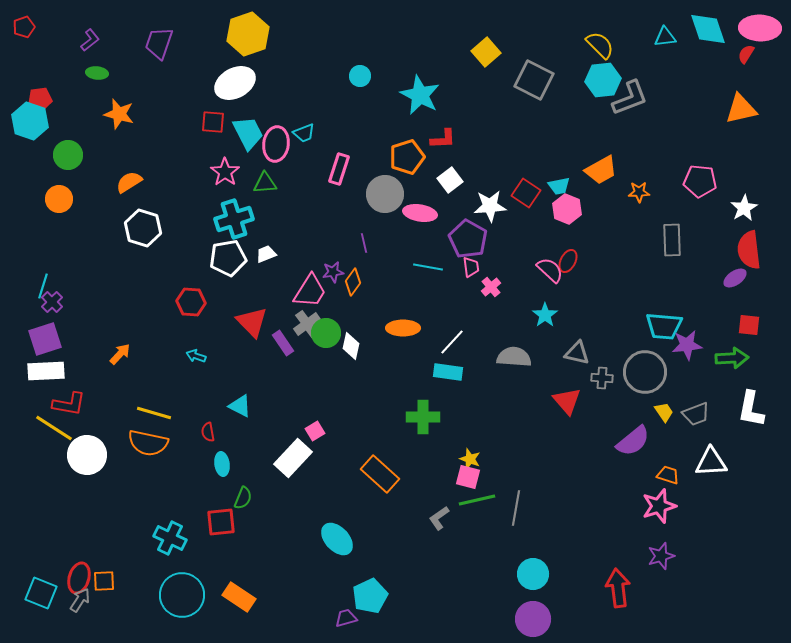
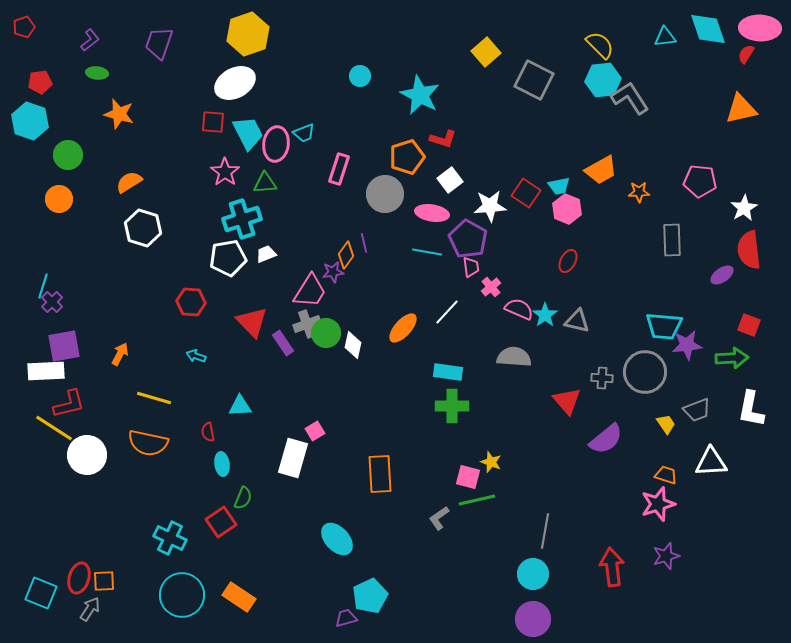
gray L-shape at (630, 98): rotated 102 degrees counterclockwise
red pentagon at (40, 99): moved 17 px up
red L-shape at (443, 139): rotated 20 degrees clockwise
pink ellipse at (420, 213): moved 12 px right
cyan cross at (234, 219): moved 8 px right
cyan line at (428, 267): moved 1 px left, 15 px up
pink semicircle at (550, 270): moved 31 px left, 39 px down; rotated 20 degrees counterclockwise
purple ellipse at (735, 278): moved 13 px left, 3 px up
orange diamond at (353, 282): moved 7 px left, 27 px up
gray cross at (307, 324): rotated 16 degrees clockwise
red square at (749, 325): rotated 15 degrees clockwise
orange ellipse at (403, 328): rotated 48 degrees counterclockwise
purple square at (45, 339): moved 19 px right, 7 px down; rotated 8 degrees clockwise
white line at (452, 342): moved 5 px left, 30 px up
white diamond at (351, 346): moved 2 px right, 1 px up
gray triangle at (577, 353): moved 32 px up
orange arrow at (120, 354): rotated 15 degrees counterclockwise
red L-shape at (69, 404): rotated 24 degrees counterclockwise
cyan triangle at (240, 406): rotated 30 degrees counterclockwise
yellow trapezoid at (664, 412): moved 2 px right, 12 px down
yellow line at (154, 413): moved 15 px up
gray trapezoid at (696, 414): moved 1 px right, 4 px up
green cross at (423, 417): moved 29 px right, 11 px up
purple semicircle at (633, 441): moved 27 px left, 2 px up
white rectangle at (293, 458): rotated 27 degrees counterclockwise
yellow star at (470, 459): moved 21 px right, 3 px down
orange rectangle at (380, 474): rotated 45 degrees clockwise
orange trapezoid at (668, 475): moved 2 px left
pink star at (659, 506): moved 1 px left, 2 px up
gray line at (516, 508): moved 29 px right, 23 px down
red square at (221, 522): rotated 28 degrees counterclockwise
purple star at (661, 556): moved 5 px right
red arrow at (618, 588): moved 6 px left, 21 px up
gray arrow at (80, 600): moved 10 px right, 9 px down
